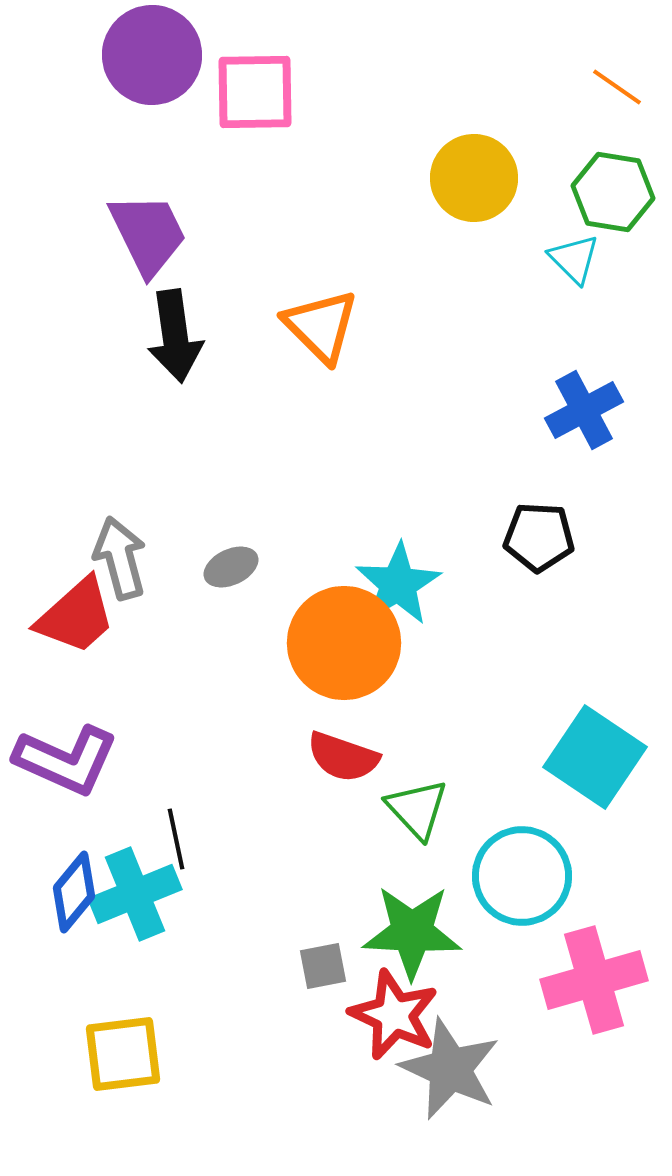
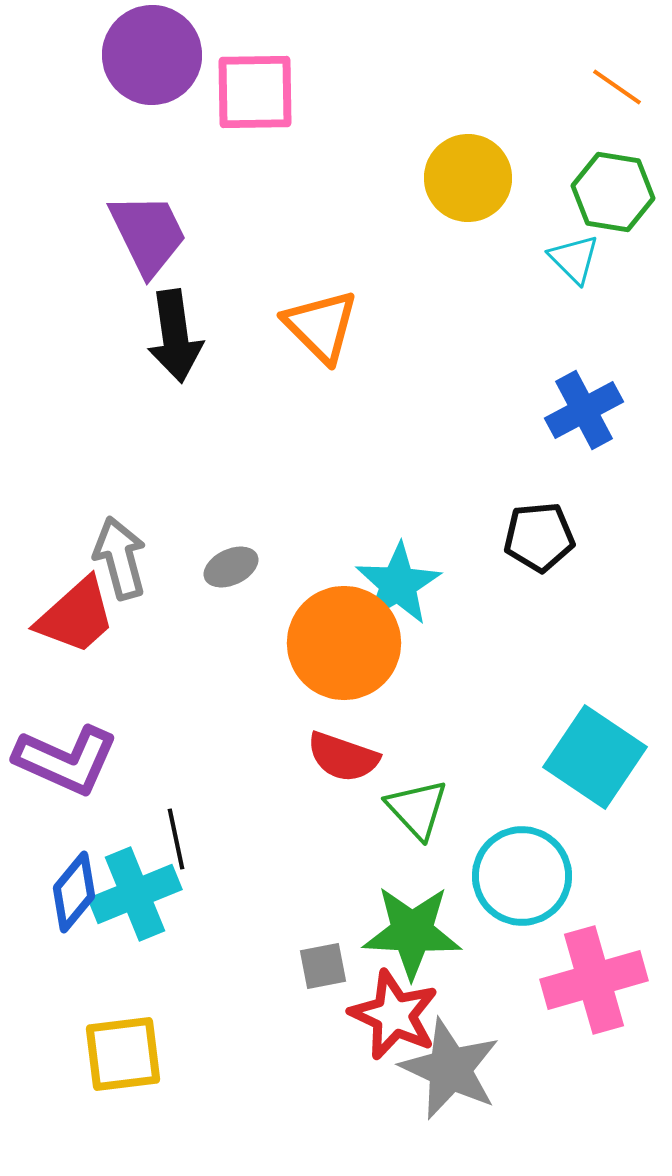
yellow circle: moved 6 px left
black pentagon: rotated 8 degrees counterclockwise
